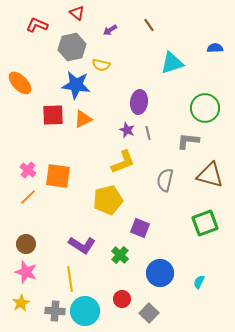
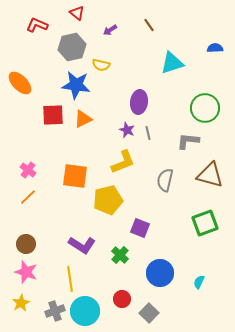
orange square: moved 17 px right
gray cross: rotated 24 degrees counterclockwise
